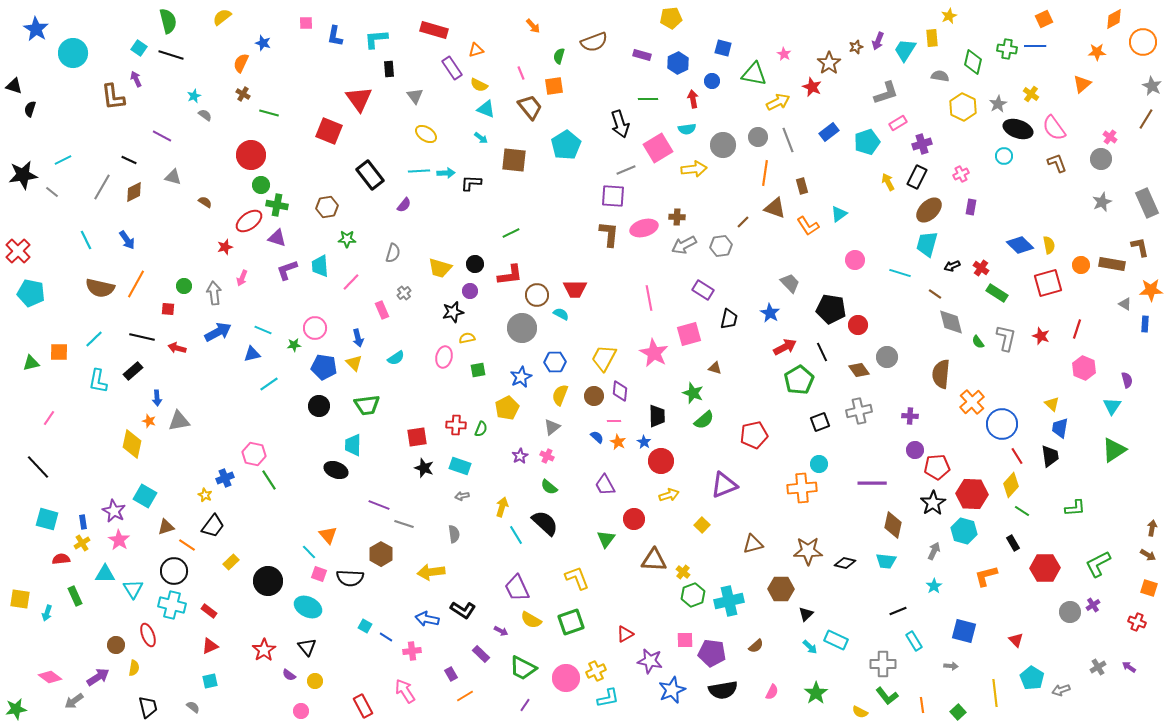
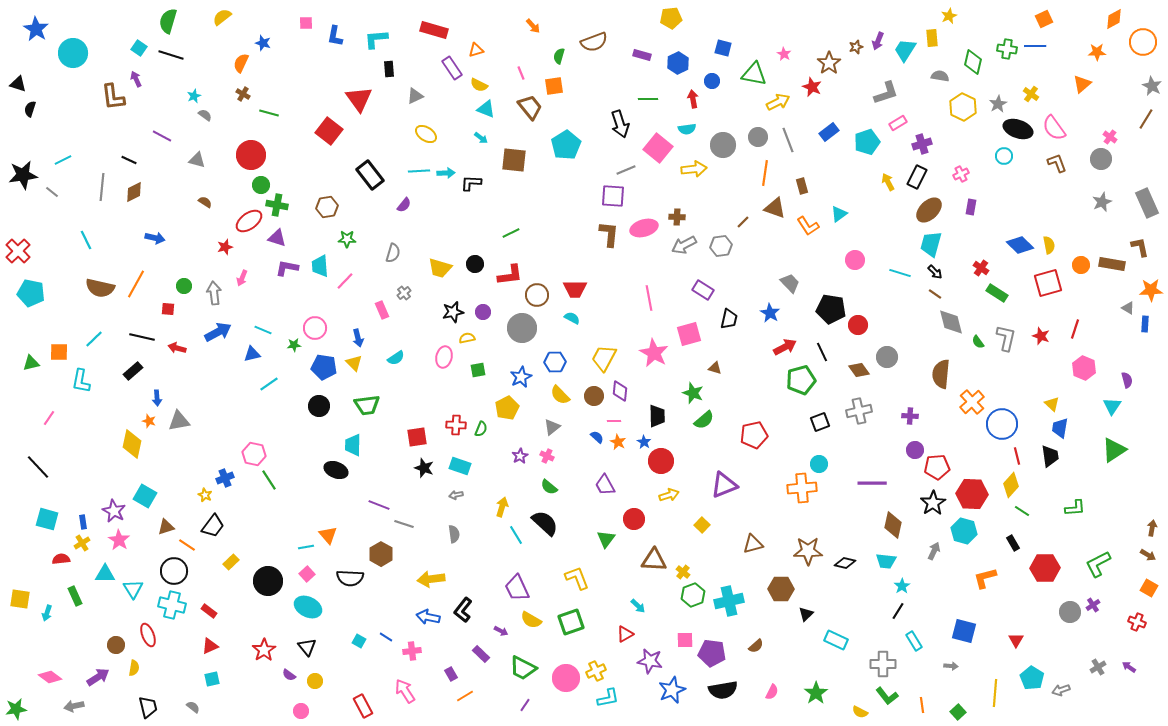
green semicircle at (168, 21): rotated 150 degrees counterclockwise
black triangle at (14, 86): moved 4 px right, 2 px up
gray triangle at (415, 96): rotated 42 degrees clockwise
red square at (329, 131): rotated 16 degrees clockwise
pink square at (658, 148): rotated 20 degrees counterclockwise
gray triangle at (173, 177): moved 24 px right, 17 px up
gray line at (102, 187): rotated 24 degrees counterclockwise
blue arrow at (127, 240): moved 28 px right, 2 px up; rotated 42 degrees counterclockwise
cyan trapezoid at (927, 244): moved 4 px right
black arrow at (952, 266): moved 17 px left, 6 px down; rotated 112 degrees counterclockwise
purple L-shape at (287, 270): moved 2 px up; rotated 30 degrees clockwise
pink line at (351, 282): moved 6 px left, 1 px up
purple circle at (470, 291): moved 13 px right, 21 px down
gray triangle at (1125, 304): moved 3 px right, 4 px down
cyan semicircle at (561, 314): moved 11 px right, 4 px down
red line at (1077, 329): moved 2 px left
green pentagon at (799, 380): moved 2 px right; rotated 16 degrees clockwise
cyan L-shape at (98, 381): moved 17 px left
yellow semicircle at (560, 395): rotated 65 degrees counterclockwise
red line at (1017, 456): rotated 18 degrees clockwise
gray arrow at (462, 496): moved 6 px left, 1 px up
cyan line at (309, 552): moved 3 px left, 5 px up; rotated 56 degrees counterclockwise
yellow arrow at (431, 572): moved 7 px down
pink square at (319, 574): moved 12 px left; rotated 28 degrees clockwise
orange L-shape at (986, 576): moved 1 px left, 2 px down
cyan star at (934, 586): moved 32 px left
orange square at (1149, 588): rotated 12 degrees clockwise
black L-shape at (463, 610): rotated 95 degrees clockwise
black line at (898, 611): rotated 36 degrees counterclockwise
blue arrow at (427, 619): moved 1 px right, 2 px up
cyan square at (365, 626): moved 6 px left, 15 px down
red triangle at (1016, 640): rotated 14 degrees clockwise
cyan arrow at (810, 647): moved 172 px left, 41 px up
cyan square at (210, 681): moved 2 px right, 2 px up
yellow line at (995, 693): rotated 12 degrees clockwise
gray arrow at (74, 701): moved 5 px down; rotated 24 degrees clockwise
